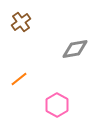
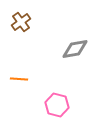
orange line: rotated 42 degrees clockwise
pink hexagon: rotated 15 degrees counterclockwise
